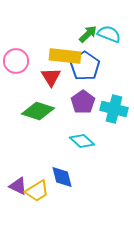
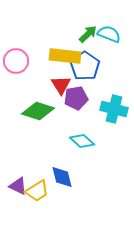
red triangle: moved 10 px right, 8 px down
purple pentagon: moved 7 px left, 4 px up; rotated 25 degrees clockwise
